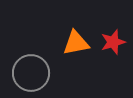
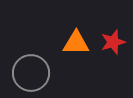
orange triangle: rotated 12 degrees clockwise
